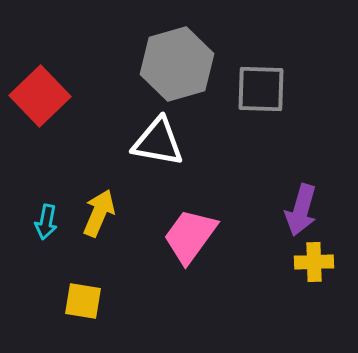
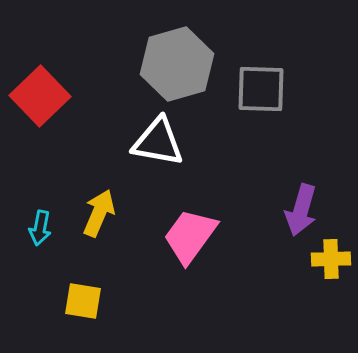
cyan arrow: moved 6 px left, 6 px down
yellow cross: moved 17 px right, 3 px up
